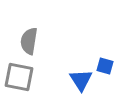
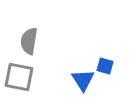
blue triangle: moved 2 px right
